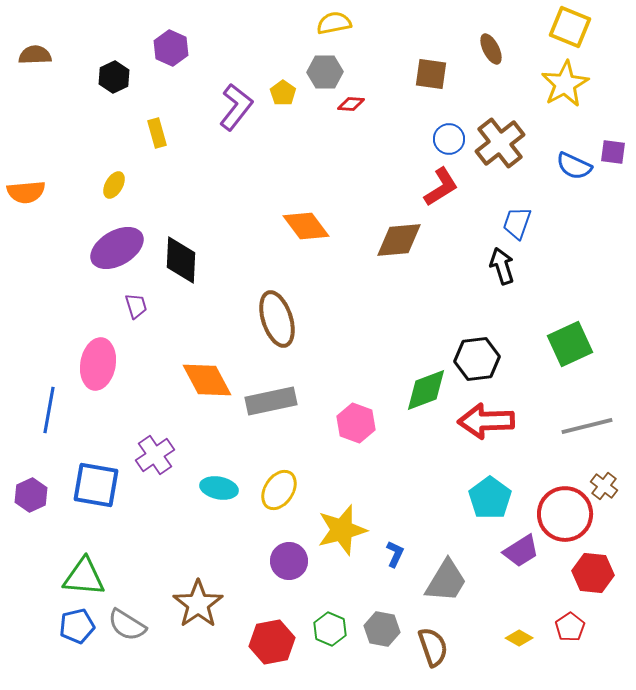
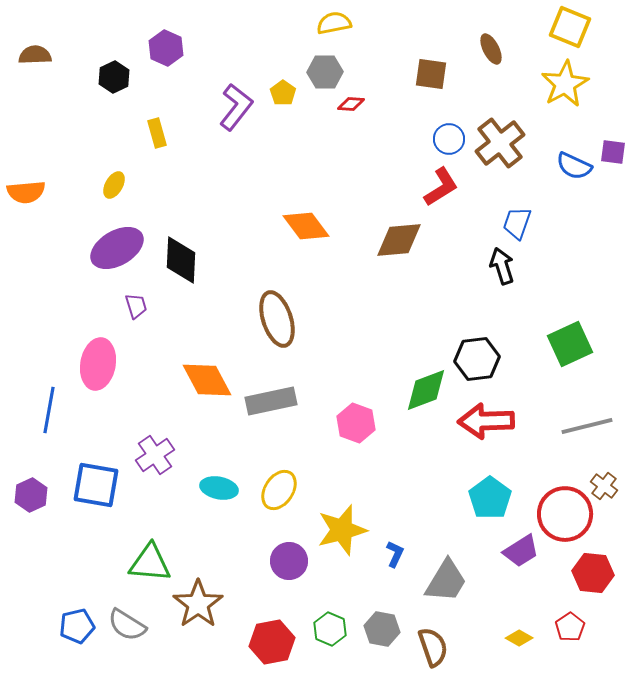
purple hexagon at (171, 48): moved 5 px left
green triangle at (84, 577): moved 66 px right, 14 px up
